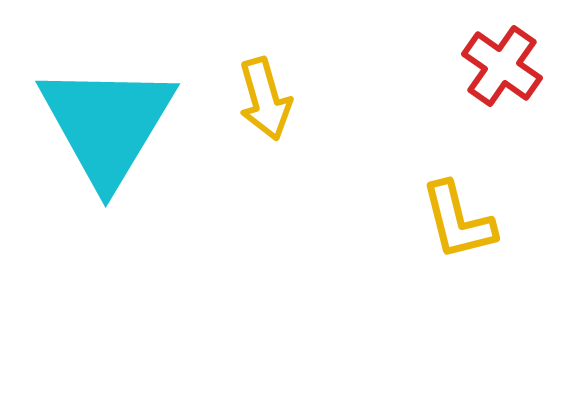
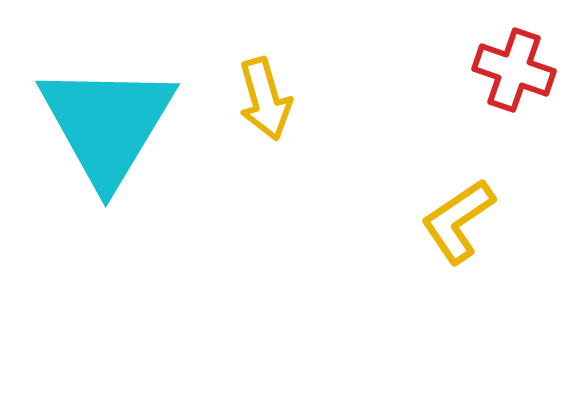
red cross: moved 12 px right, 4 px down; rotated 16 degrees counterclockwise
yellow L-shape: rotated 70 degrees clockwise
